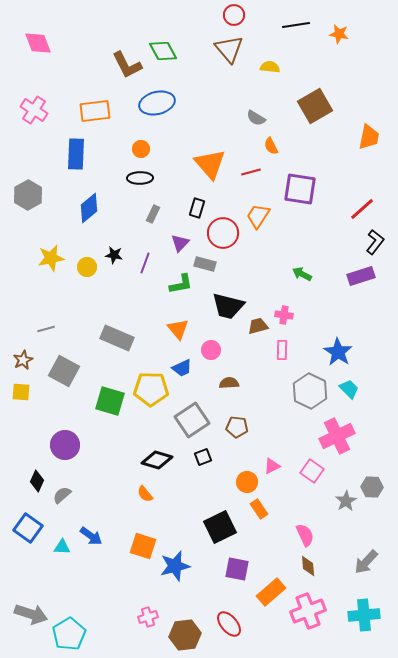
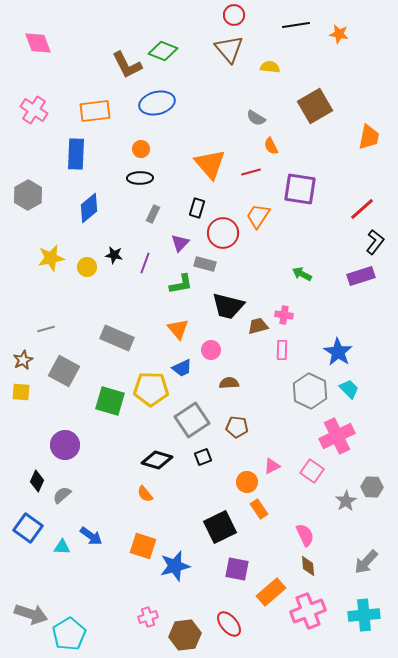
green diamond at (163, 51): rotated 40 degrees counterclockwise
